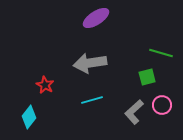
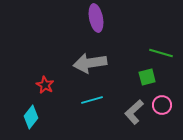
purple ellipse: rotated 68 degrees counterclockwise
cyan diamond: moved 2 px right
